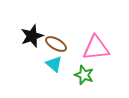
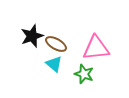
green star: moved 1 px up
